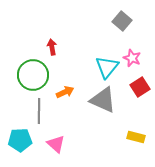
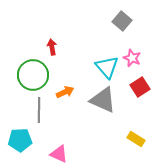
cyan triangle: rotated 20 degrees counterclockwise
gray line: moved 1 px up
yellow rectangle: moved 2 px down; rotated 18 degrees clockwise
pink triangle: moved 3 px right, 10 px down; rotated 18 degrees counterclockwise
